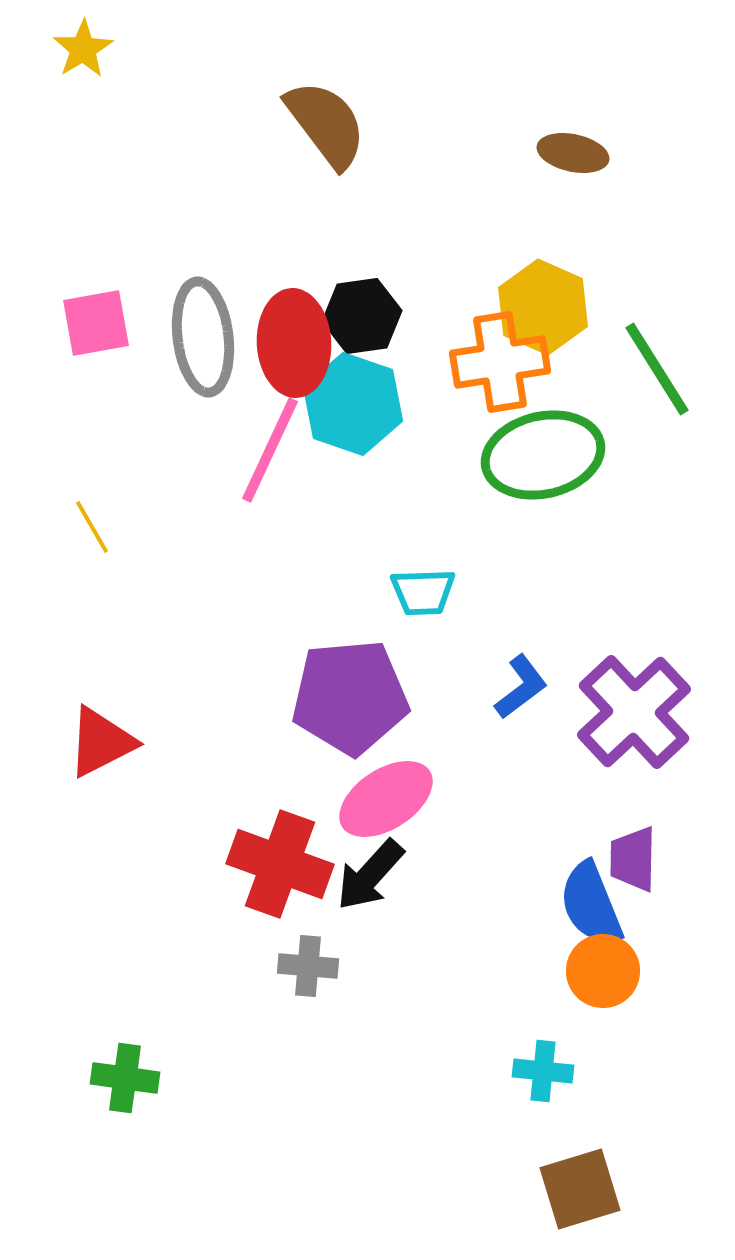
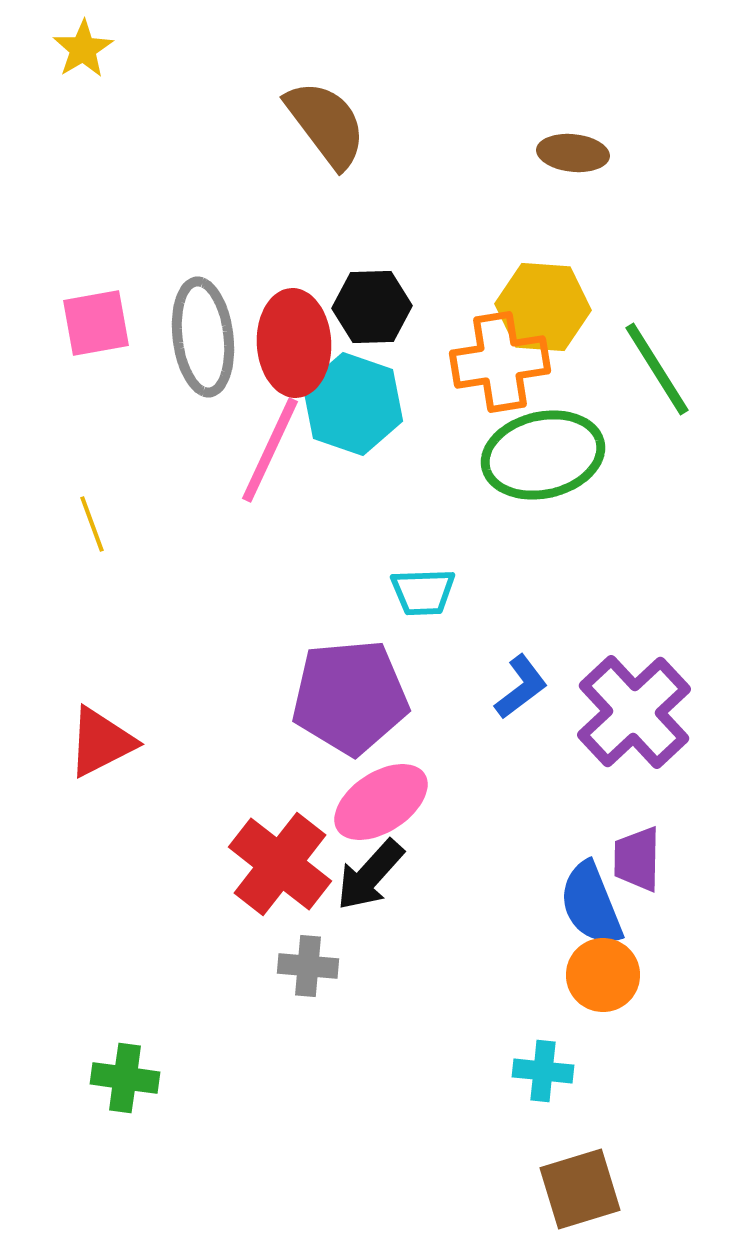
brown ellipse: rotated 6 degrees counterclockwise
yellow hexagon: rotated 20 degrees counterclockwise
black hexagon: moved 10 px right, 9 px up; rotated 6 degrees clockwise
yellow line: moved 3 px up; rotated 10 degrees clockwise
pink ellipse: moved 5 px left, 3 px down
purple trapezoid: moved 4 px right
red cross: rotated 18 degrees clockwise
orange circle: moved 4 px down
